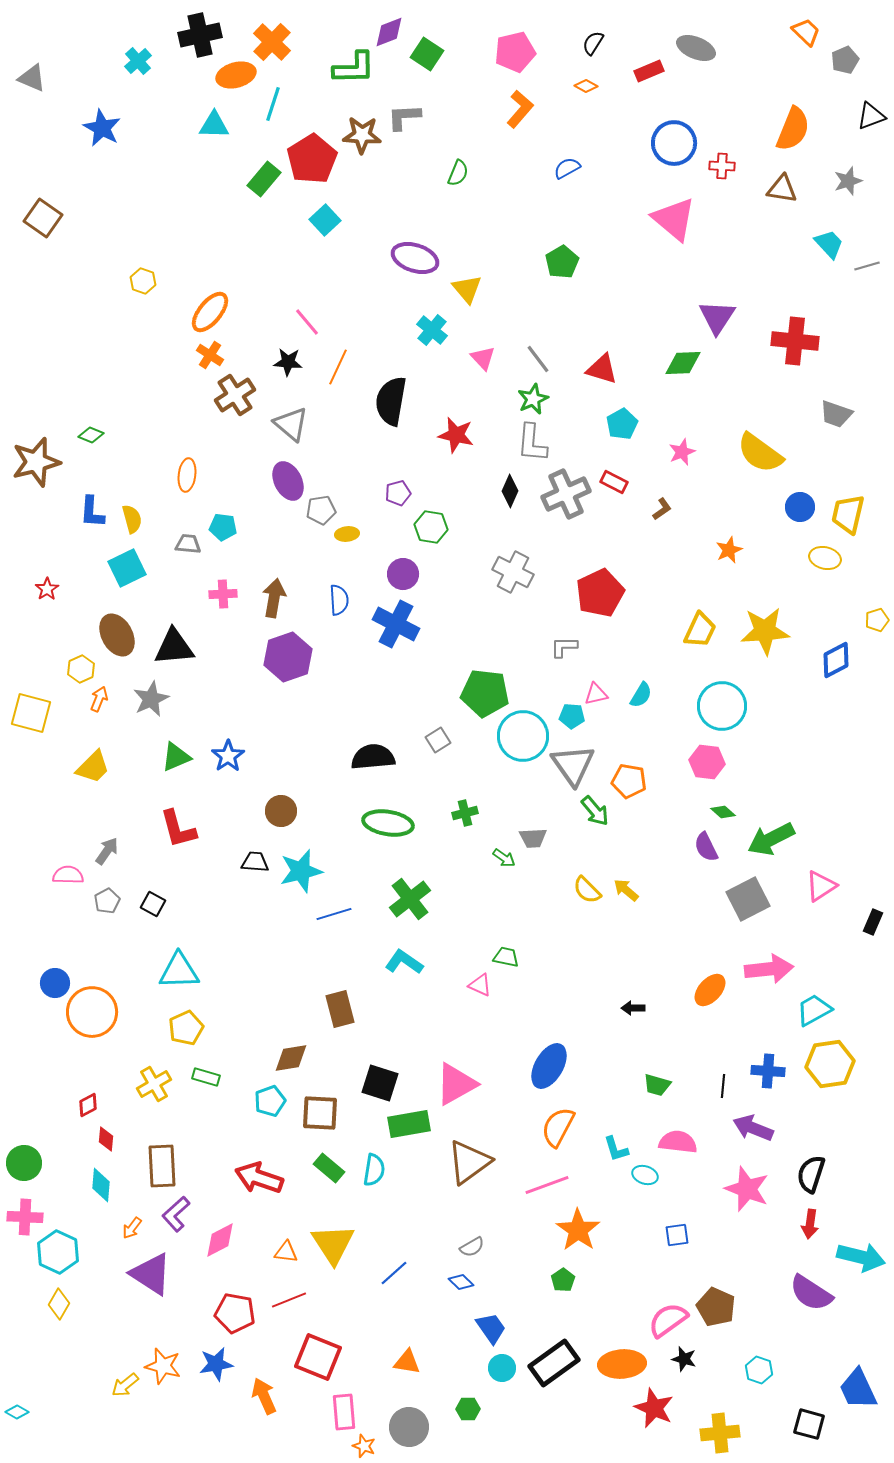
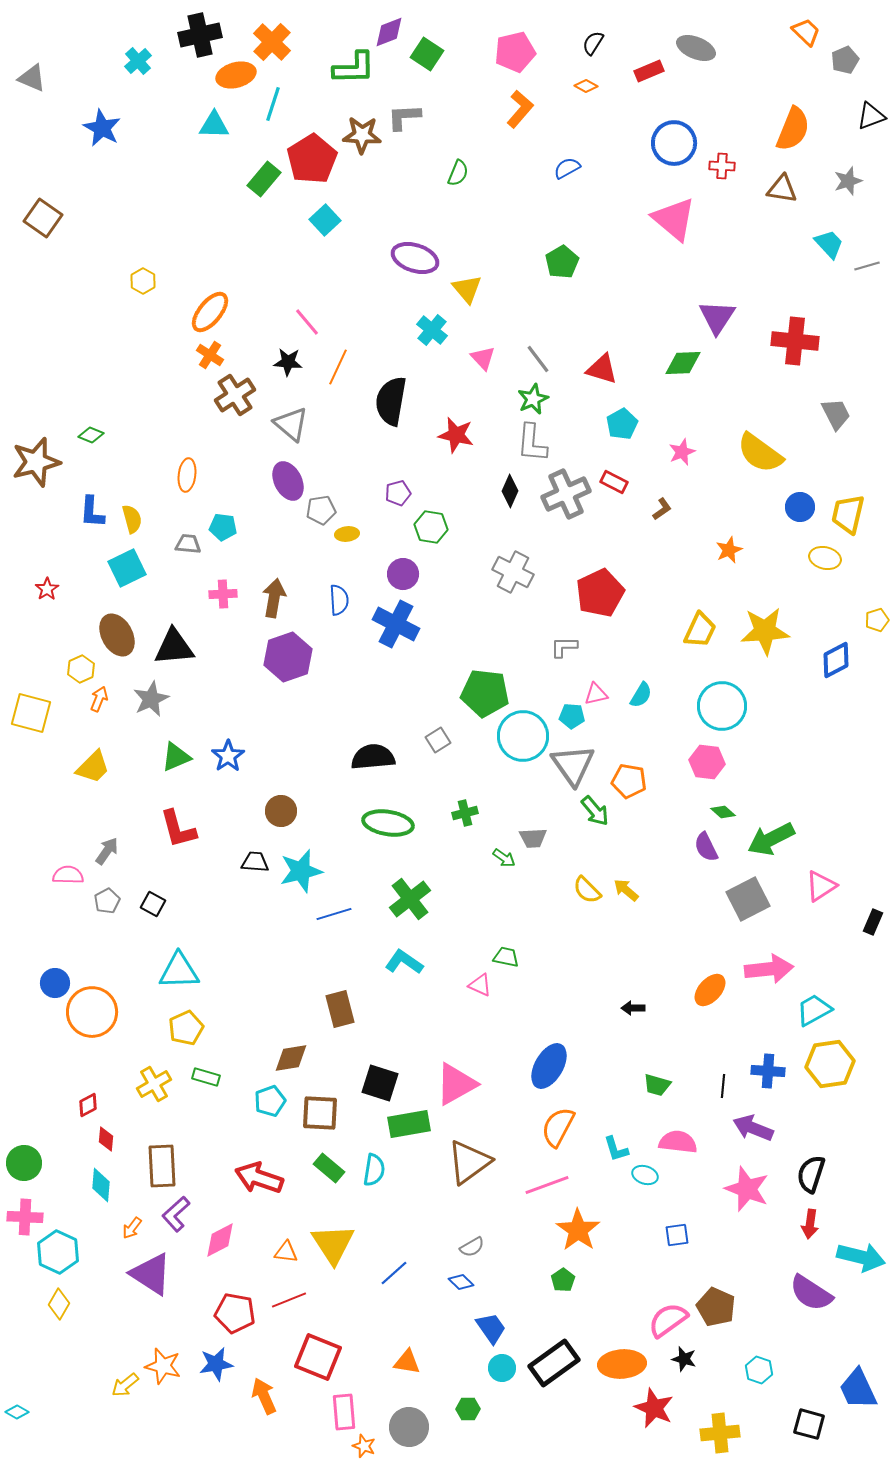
yellow hexagon at (143, 281): rotated 10 degrees clockwise
gray trapezoid at (836, 414): rotated 136 degrees counterclockwise
